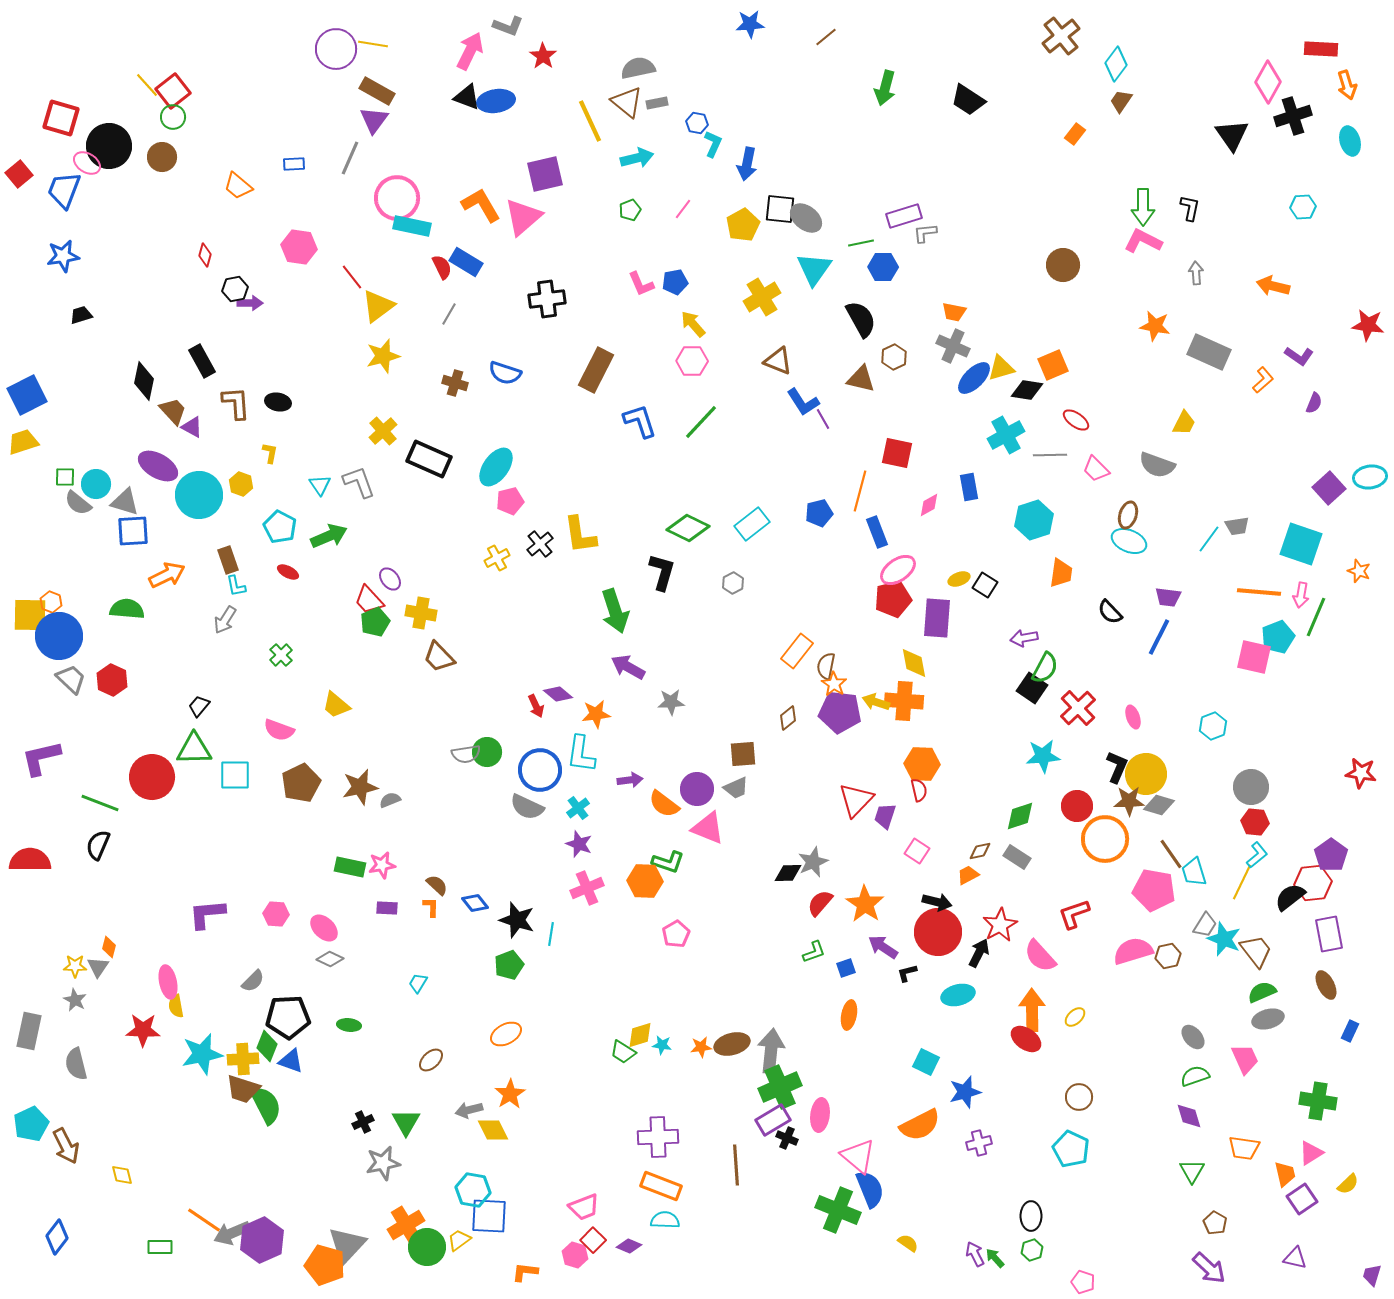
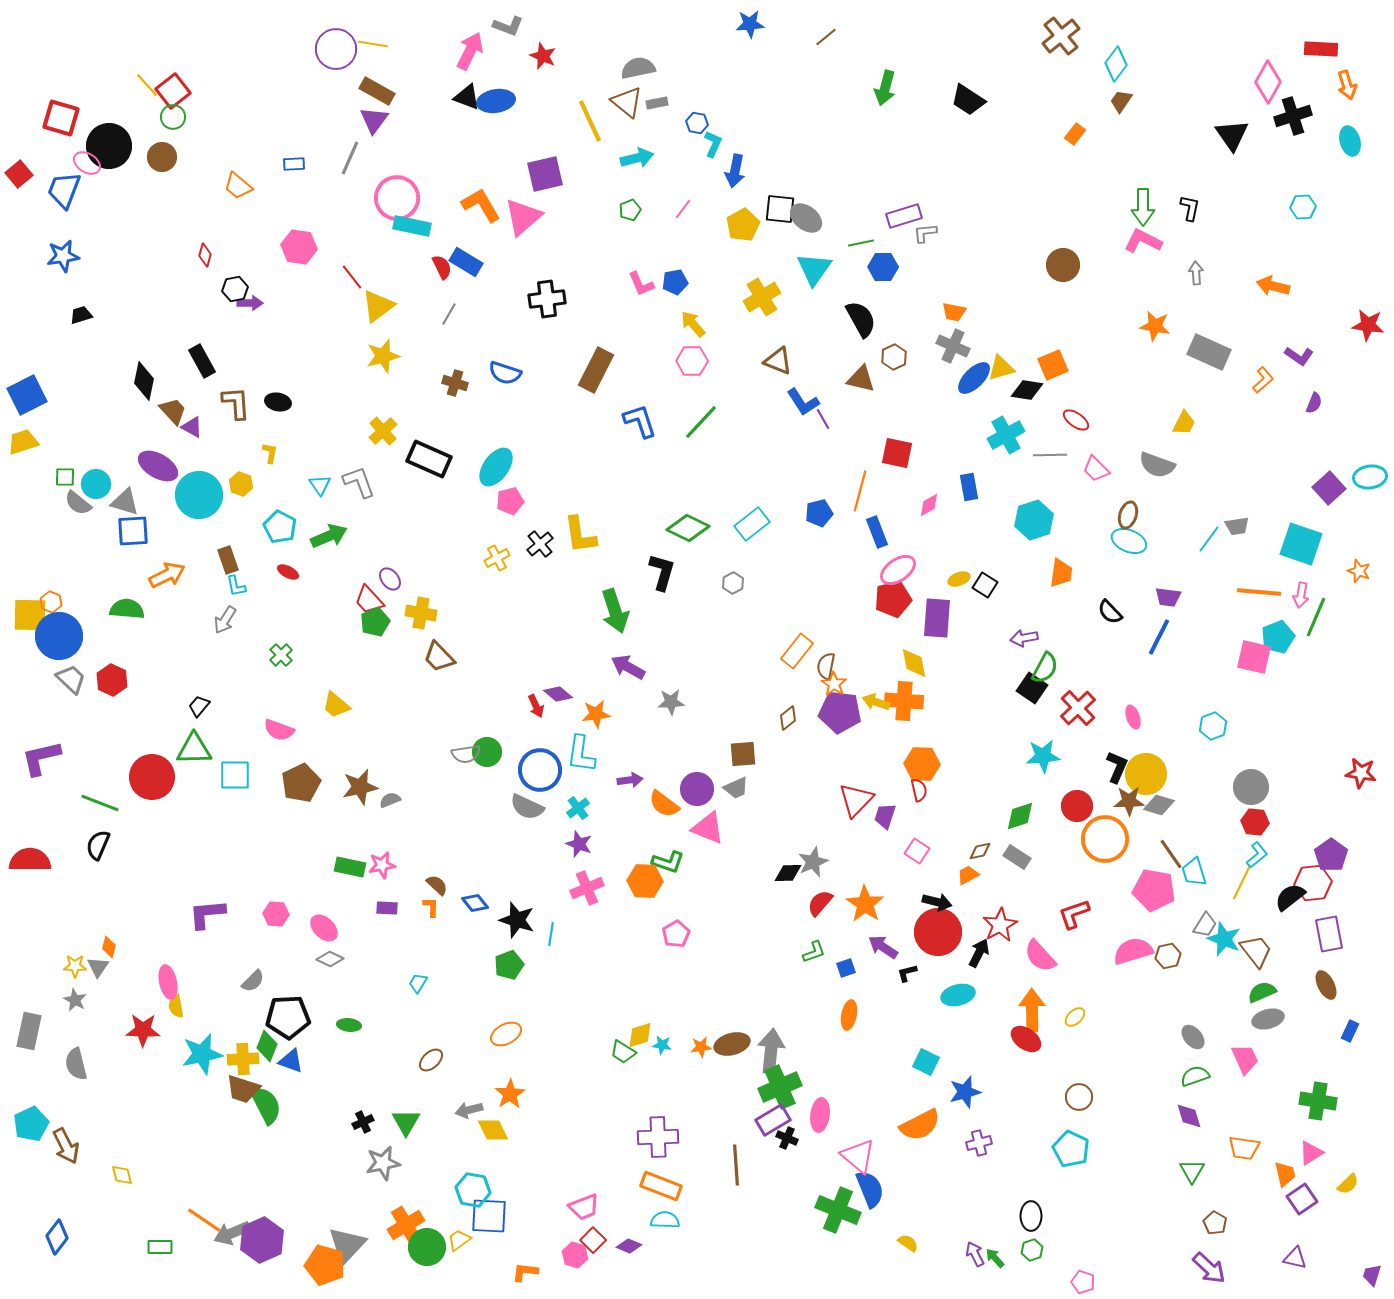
red star at (543, 56): rotated 12 degrees counterclockwise
blue arrow at (747, 164): moved 12 px left, 7 px down
